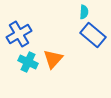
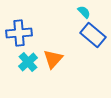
cyan semicircle: rotated 48 degrees counterclockwise
blue cross: moved 1 px up; rotated 25 degrees clockwise
cyan cross: rotated 24 degrees clockwise
